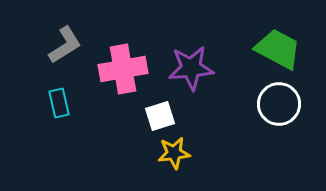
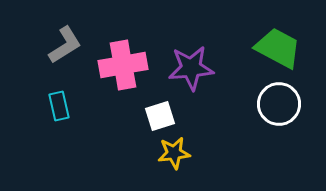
green trapezoid: moved 1 px up
pink cross: moved 4 px up
cyan rectangle: moved 3 px down
